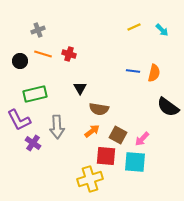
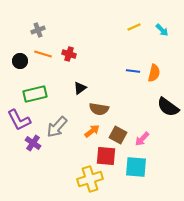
black triangle: rotated 24 degrees clockwise
gray arrow: rotated 45 degrees clockwise
cyan square: moved 1 px right, 5 px down
